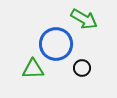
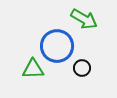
blue circle: moved 1 px right, 2 px down
